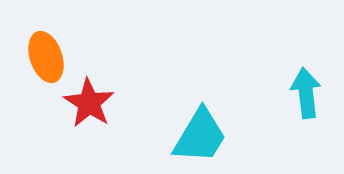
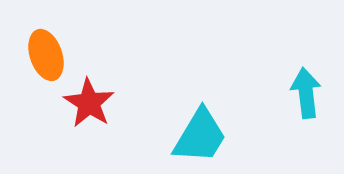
orange ellipse: moved 2 px up
